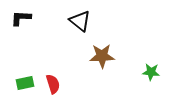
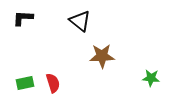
black L-shape: moved 2 px right
green star: moved 6 px down
red semicircle: moved 1 px up
